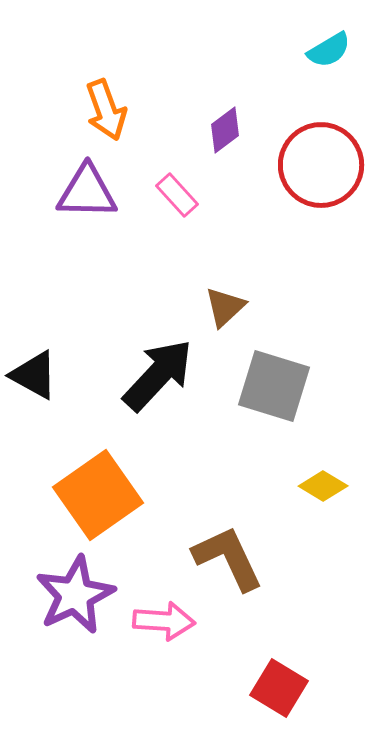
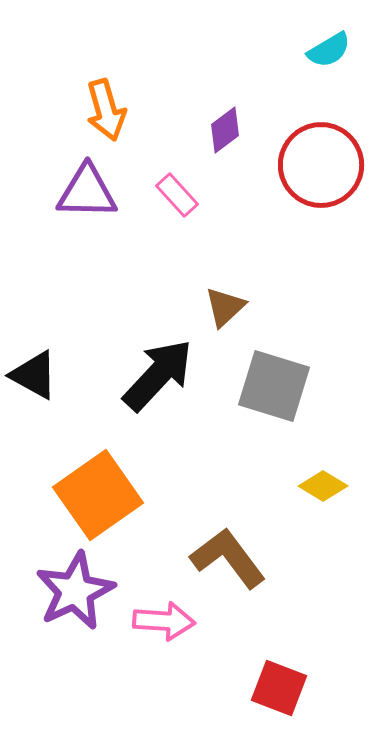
orange arrow: rotated 4 degrees clockwise
brown L-shape: rotated 12 degrees counterclockwise
purple star: moved 4 px up
red square: rotated 10 degrees counterclockwise
